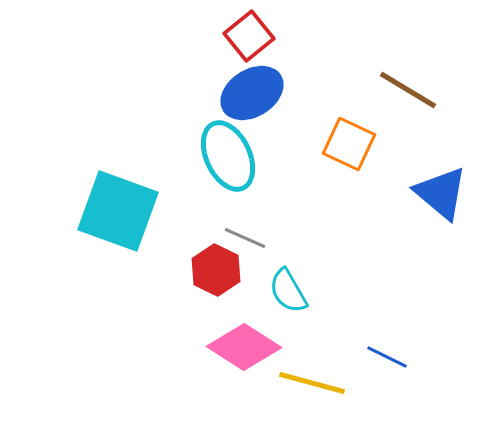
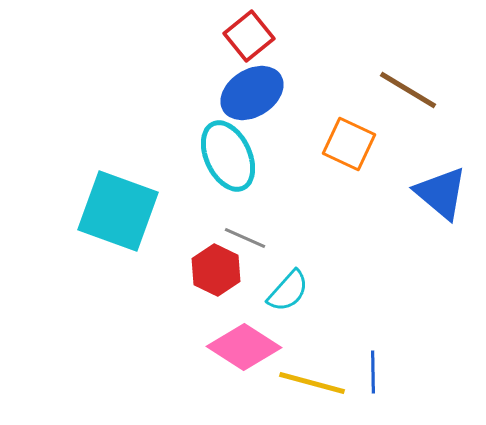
cyan semicircle: rotated 108 degrees counterclockwise
blue line: moved 14 px left, 15 px down; rotated 63 degrees clockwise
